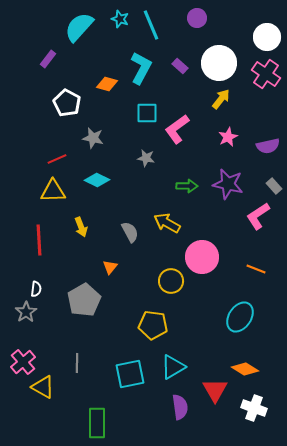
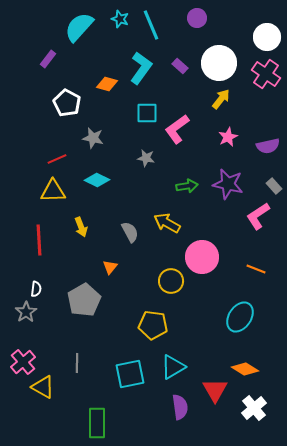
cyan L-shape at (141, 68): rotated 8 degrees clockwise
green arrow at (187, 186): rotated 10 degrees counterclockwise
white cross at (254, 408): rotated 30 degrees clockwise
